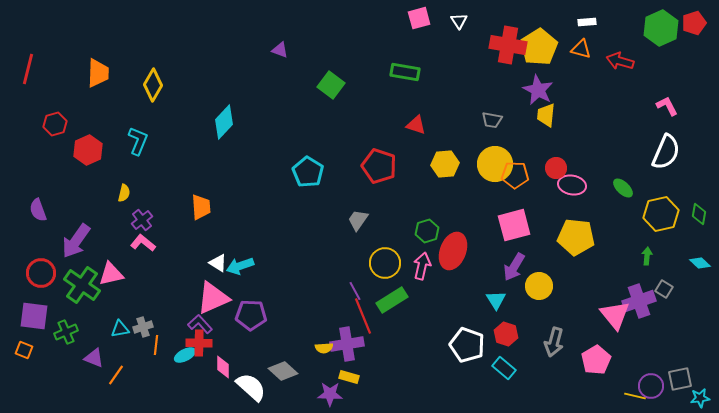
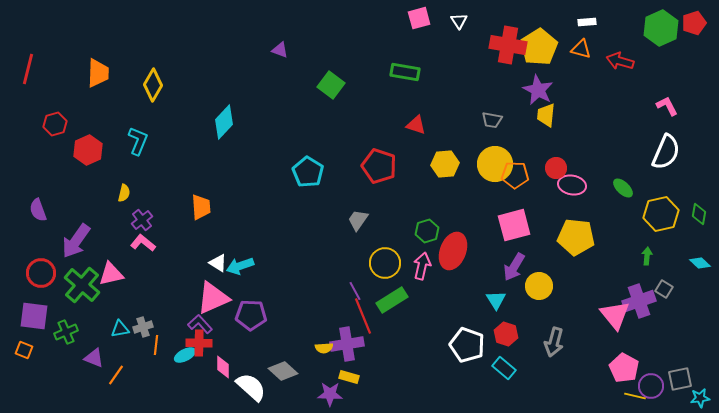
green cross at (82, 285): rotated 6 degrees clockwise
pink pentagon at (596, 360): moved 28 px right, 8 px down; rotated 12 degrees counterclockwise
